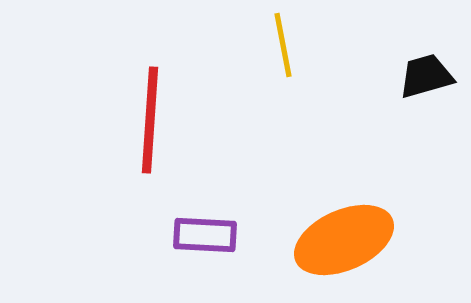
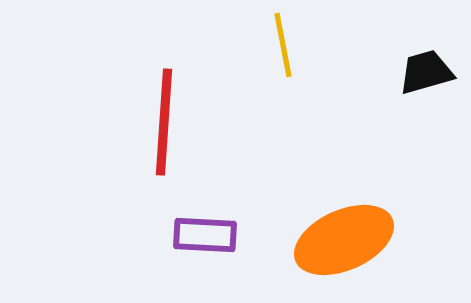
black trapezoid: moved 4 px up
red line: moved 14 px right, 2 px down
